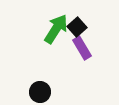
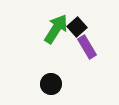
purple rectangle: moved 5 px right, 1 px up
black circle: moved 11 px right, 8 px up
